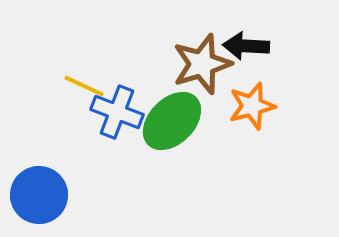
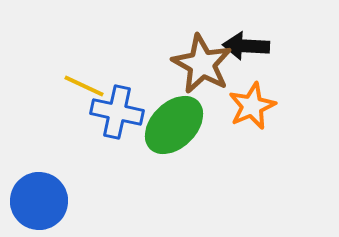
brown star: rotated 26 degrees counterclockwise
orange star: rotated 9 degrees counterclockwise
blue cross: rotated 9 degrees counterclockwise
green ellipse: moved 2 px right, 4 px down
blue circle: moved 6 px down
